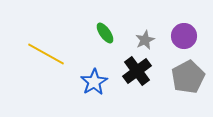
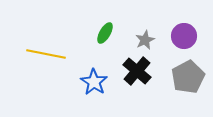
green ellipse: rotated 65 degrees clockwise
yellow line: rotated 18 degrees counterclockwise
black cross: rotated 12 degrees counterclockwise
blue star: rotated 8 degrees counterclockwise
